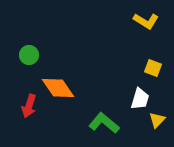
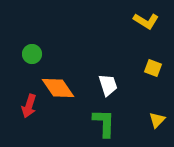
green circle: moved 3 px right, 1 px up
white trapezoid: moved 32 px left, 14 px up; rotated 35 degrees counterclockwise
green L-shape: rotated 52 degrees clockwise
